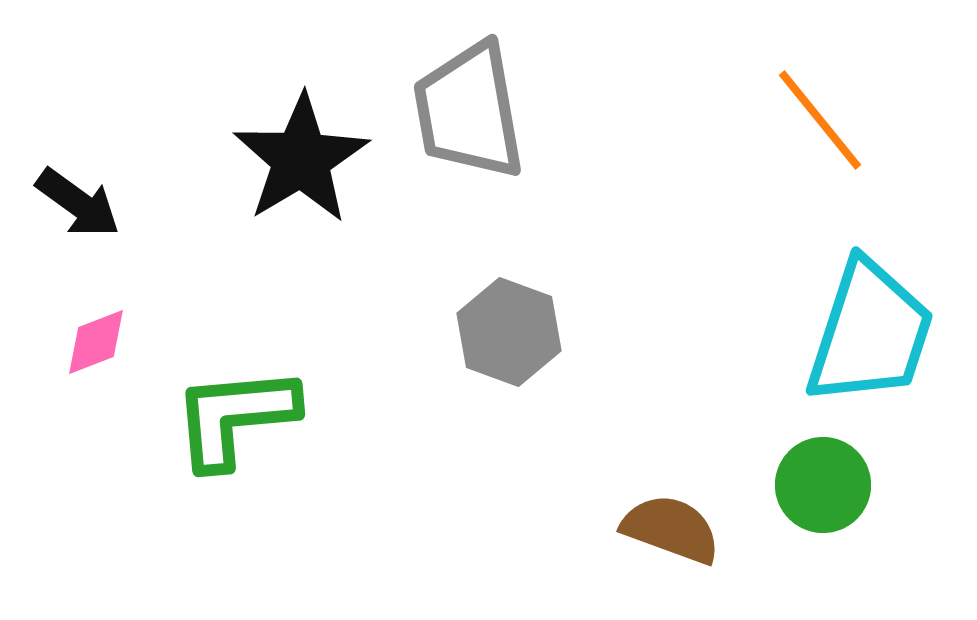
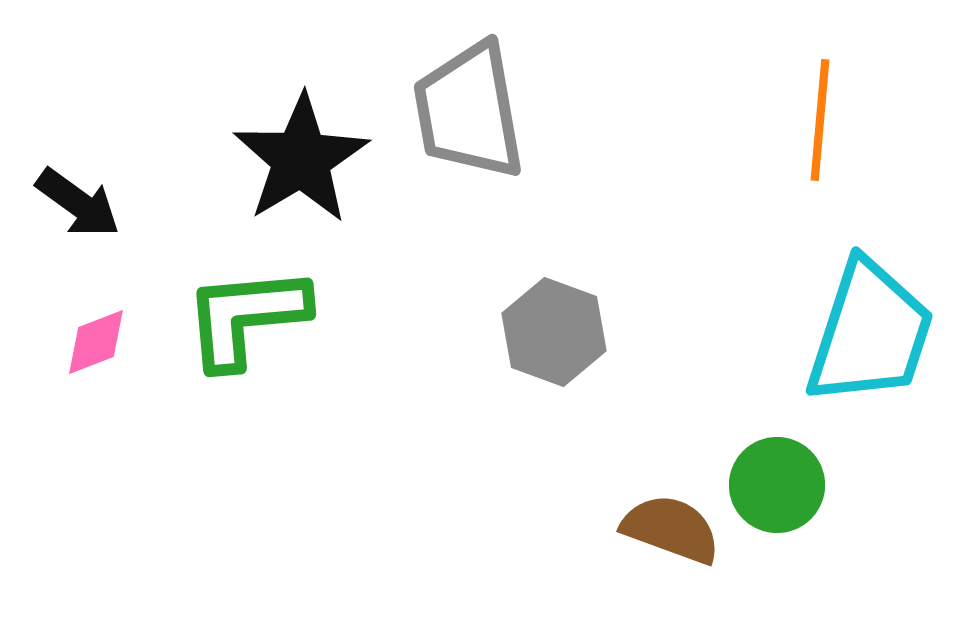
orange line: rotated 44 degrees clockwise
gray hexagon: moved 45 px right
green L-shape: moved 11 px right, 100 px up
green circle: moved 46 px left
